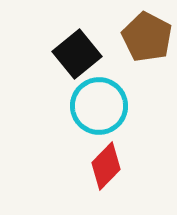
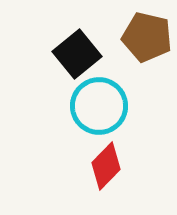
brown pentagon: rotated 15 degrees counterclockwise
